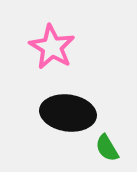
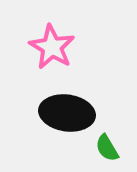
black ellipse: moved 1 px left
